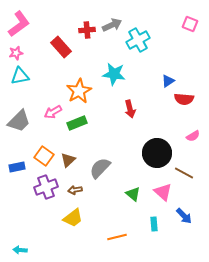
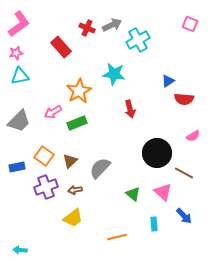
red cross: moved 2 px up; rotated 28 degrees clockwise
brown triangle: moved 2 px right, 1 px down
